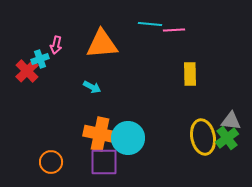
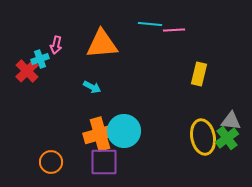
yellow rectangle: moved 9 px right; rotated 15 degrees clockwise
orange cross: rotated 28 degrees counterclockwise
cyan circle: moved 4 px left, 7 px up
